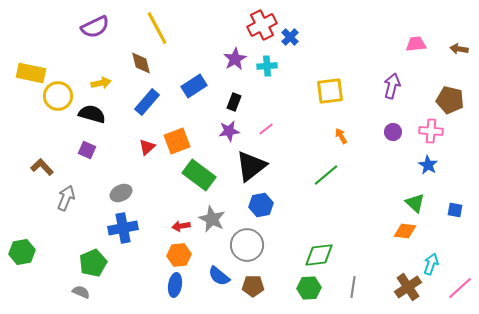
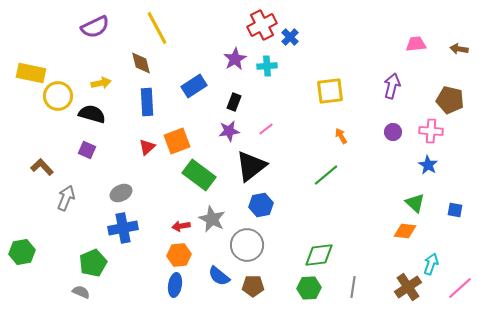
blue rectangle at (147, 102): rotated 44 degrees counterclockwise
